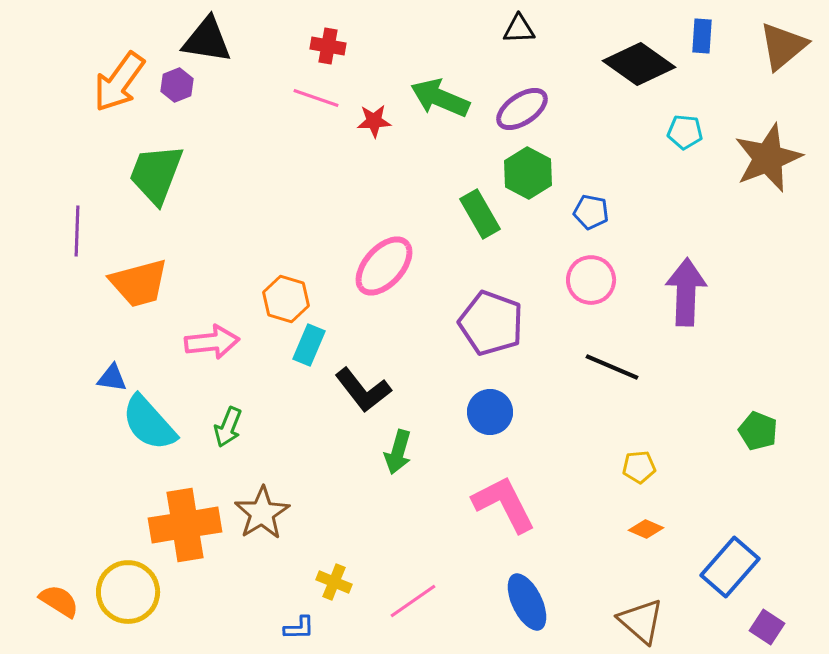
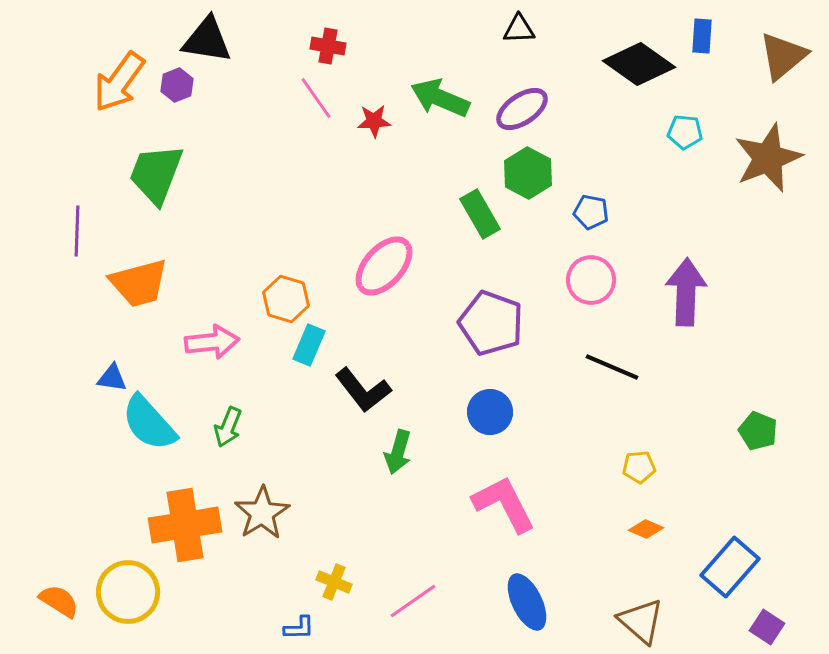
brown triangle at (783, 46): moved 10 px down
pink line at (316, 98): rotated 36 degrees clockwise
